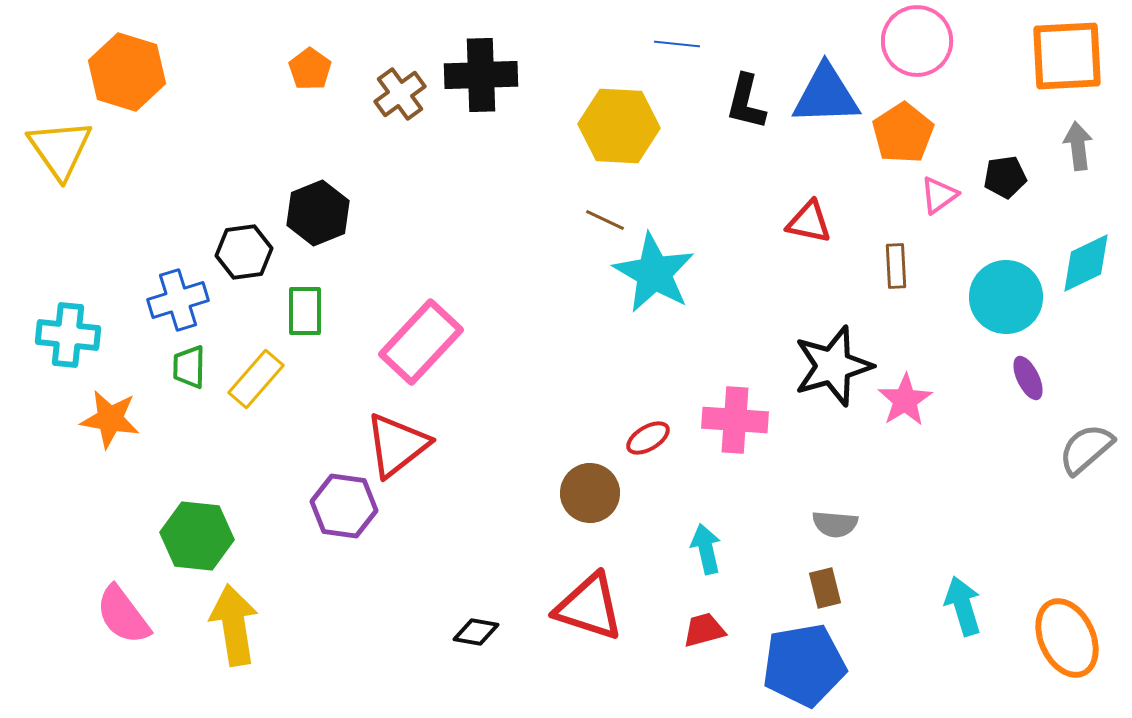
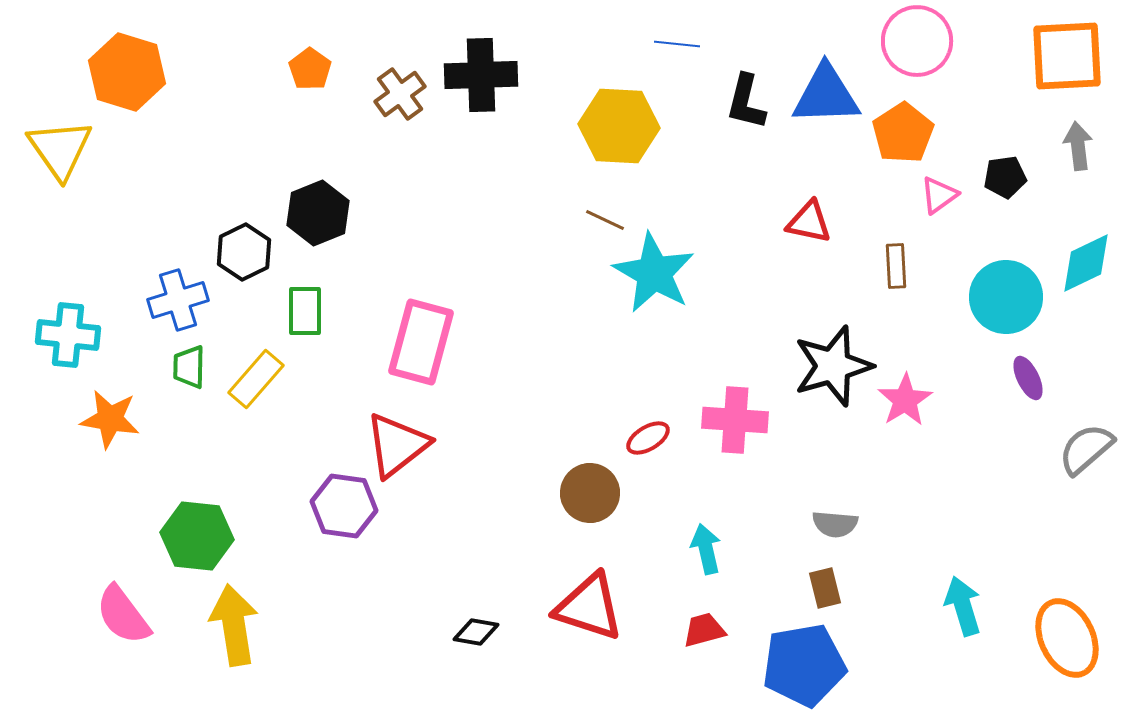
black hexagon at (244, 252): rotated 18 degrees counterclockwise
pink rectangle at (421, 342): rotated 28 degrees counterclockwise
